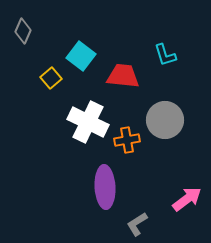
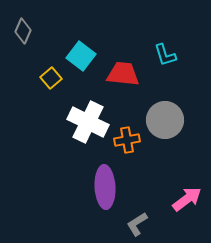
red trapezoid: moved 2 px up
